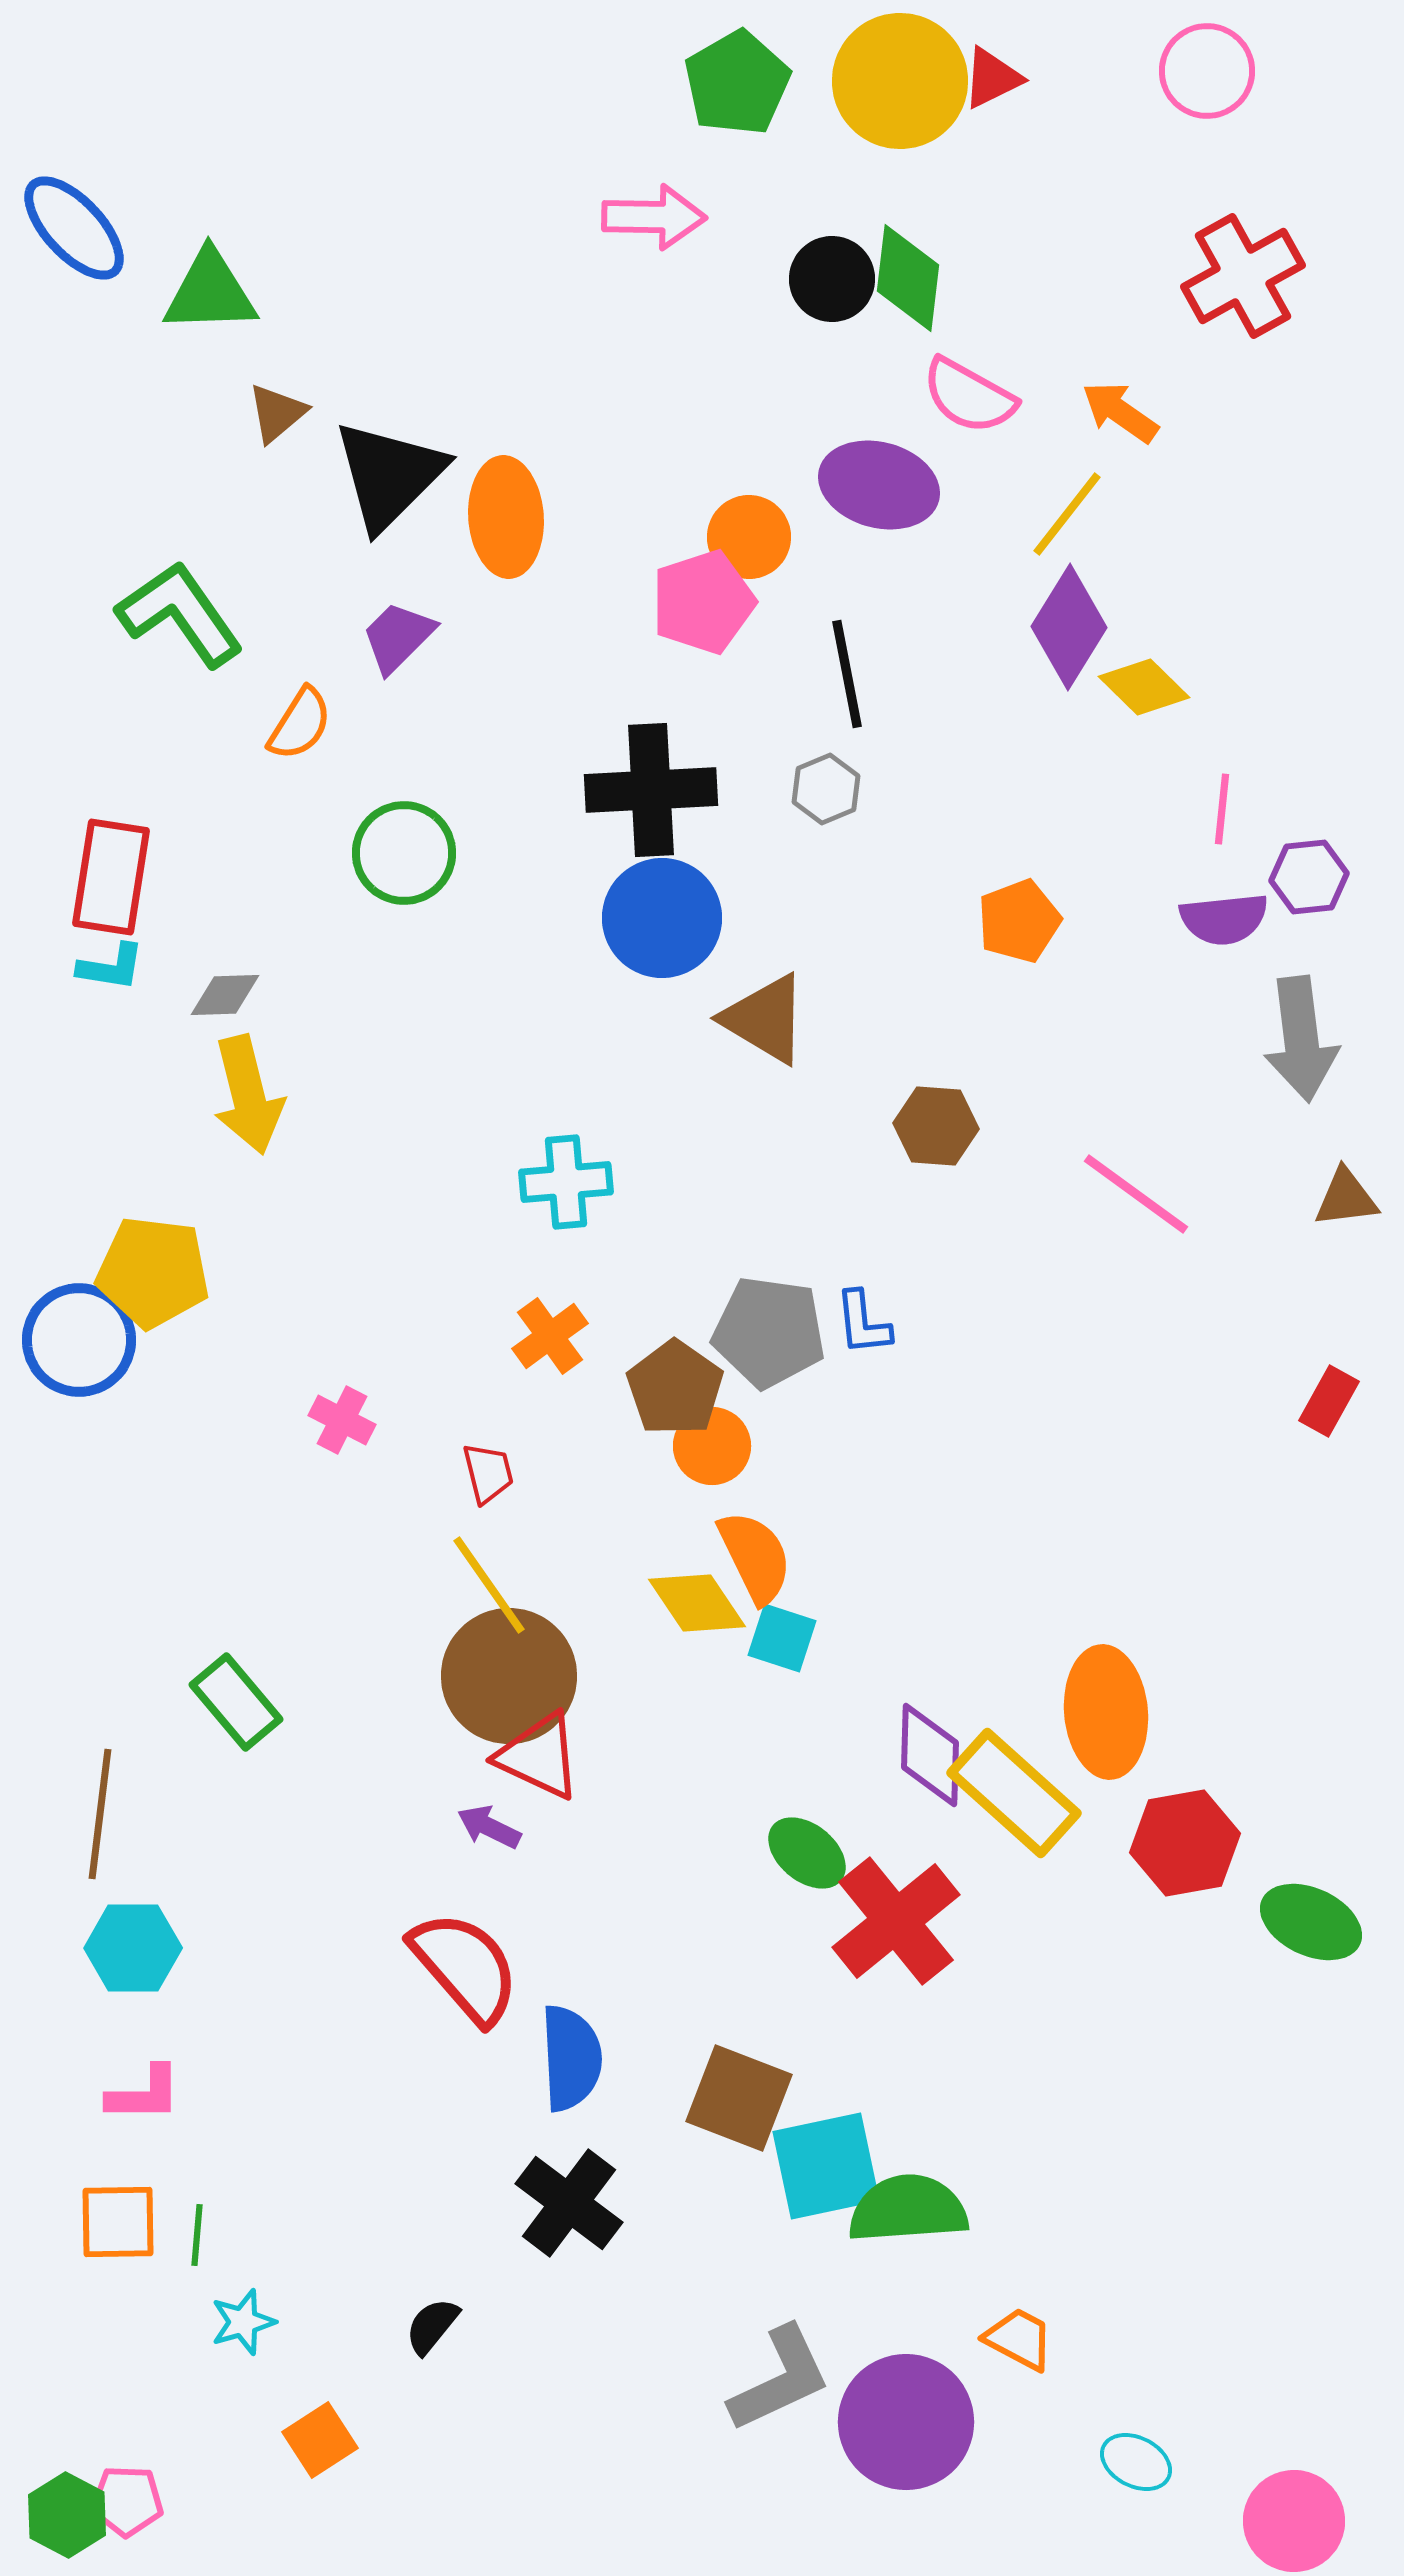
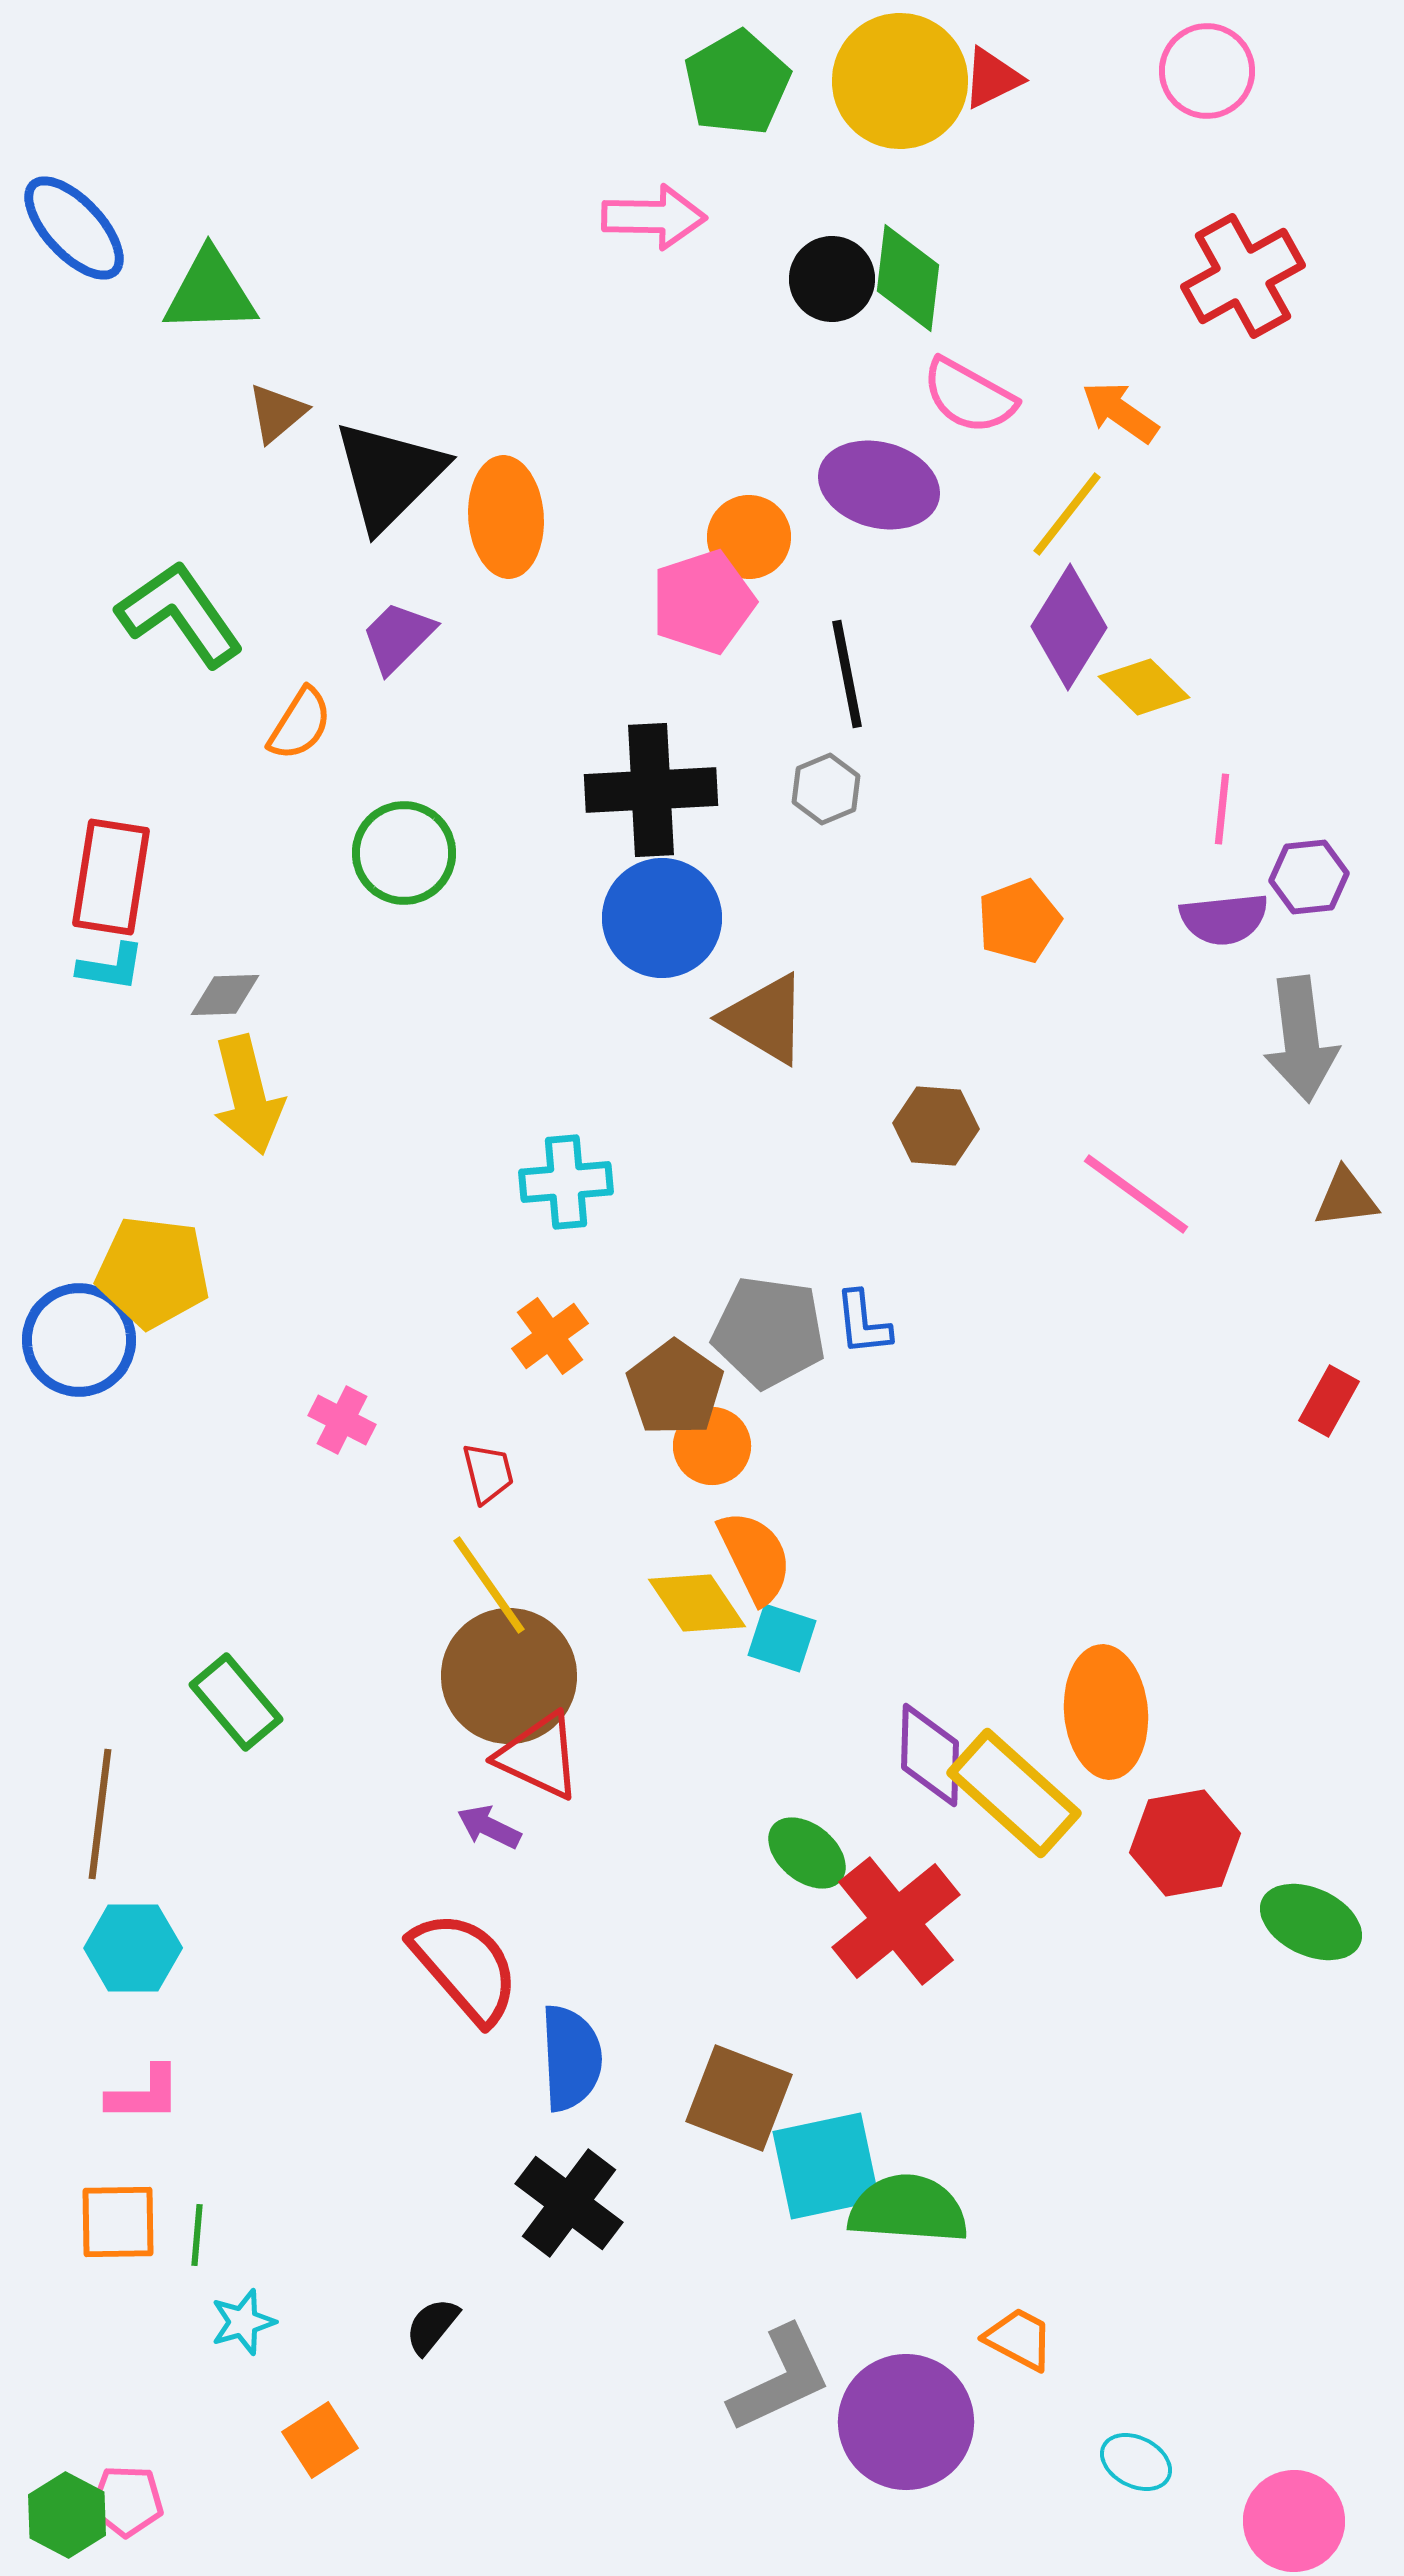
green semicircle at (908, 2209): rotated 8 degrees clockwise
